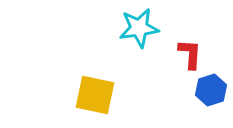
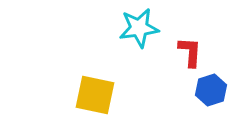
red L-shape: moved 2 px up
